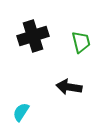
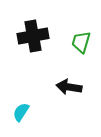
black cross: rotated 8 degrees clockwise
green trapezoid: rotated 150 degrees counterclockwise
